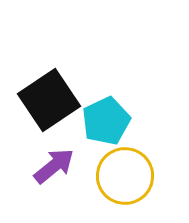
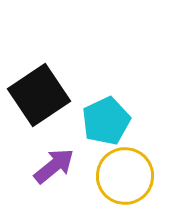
black square: moved 10 px left, 5 px up
